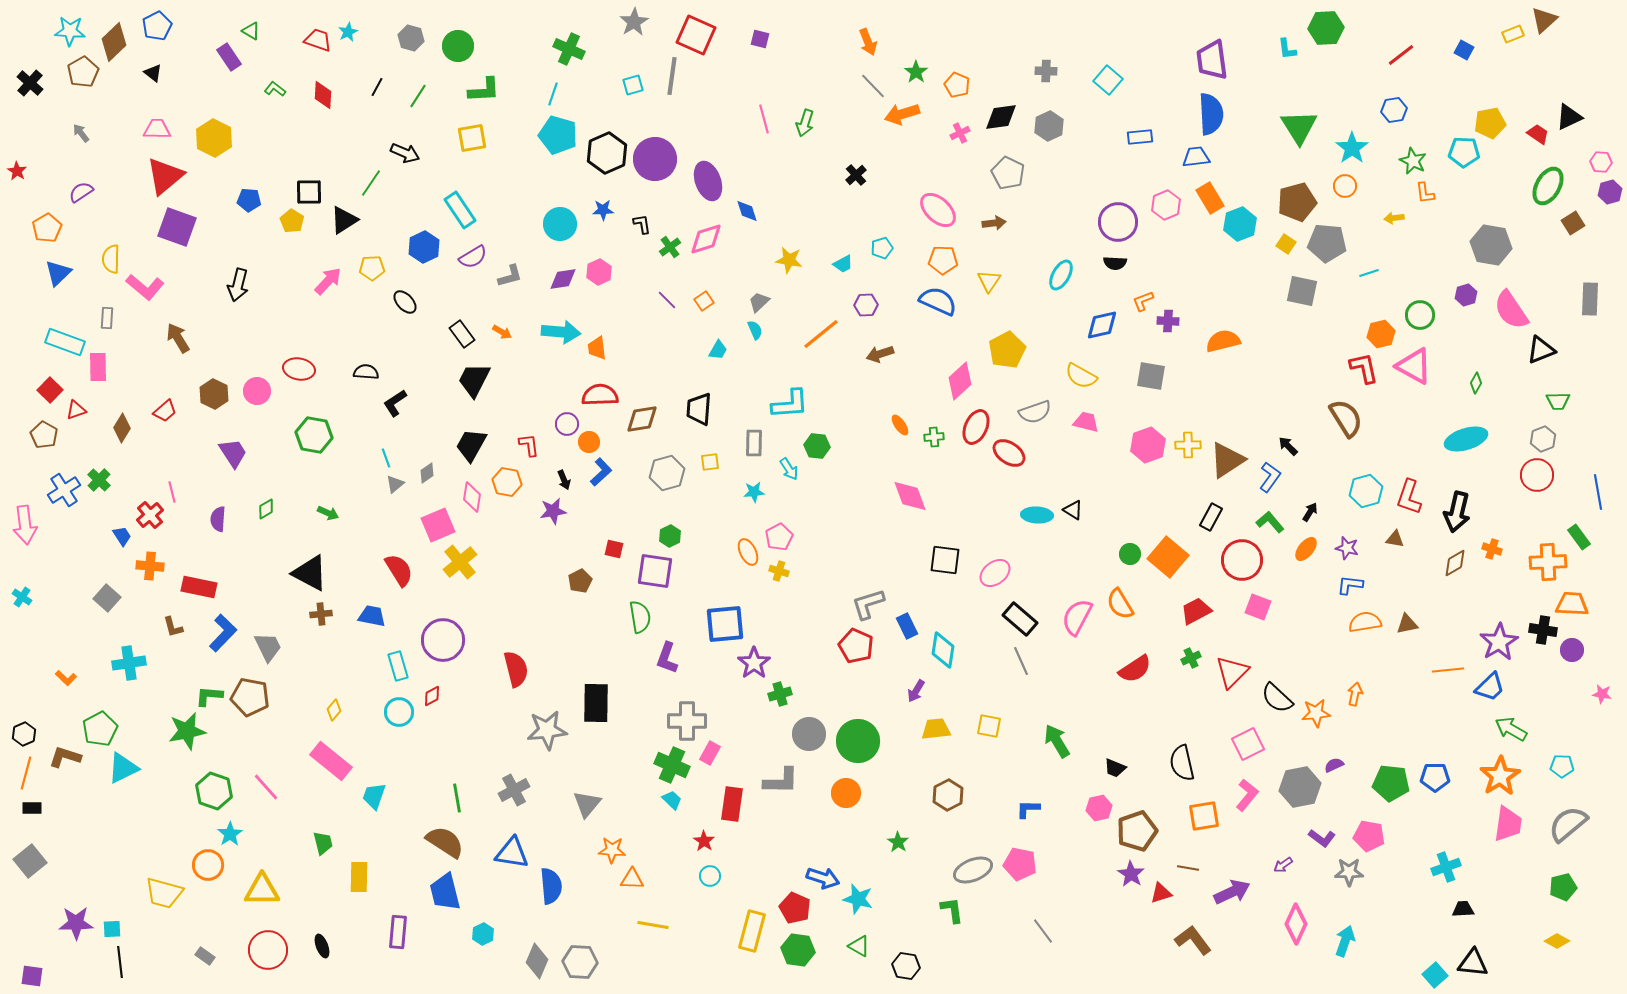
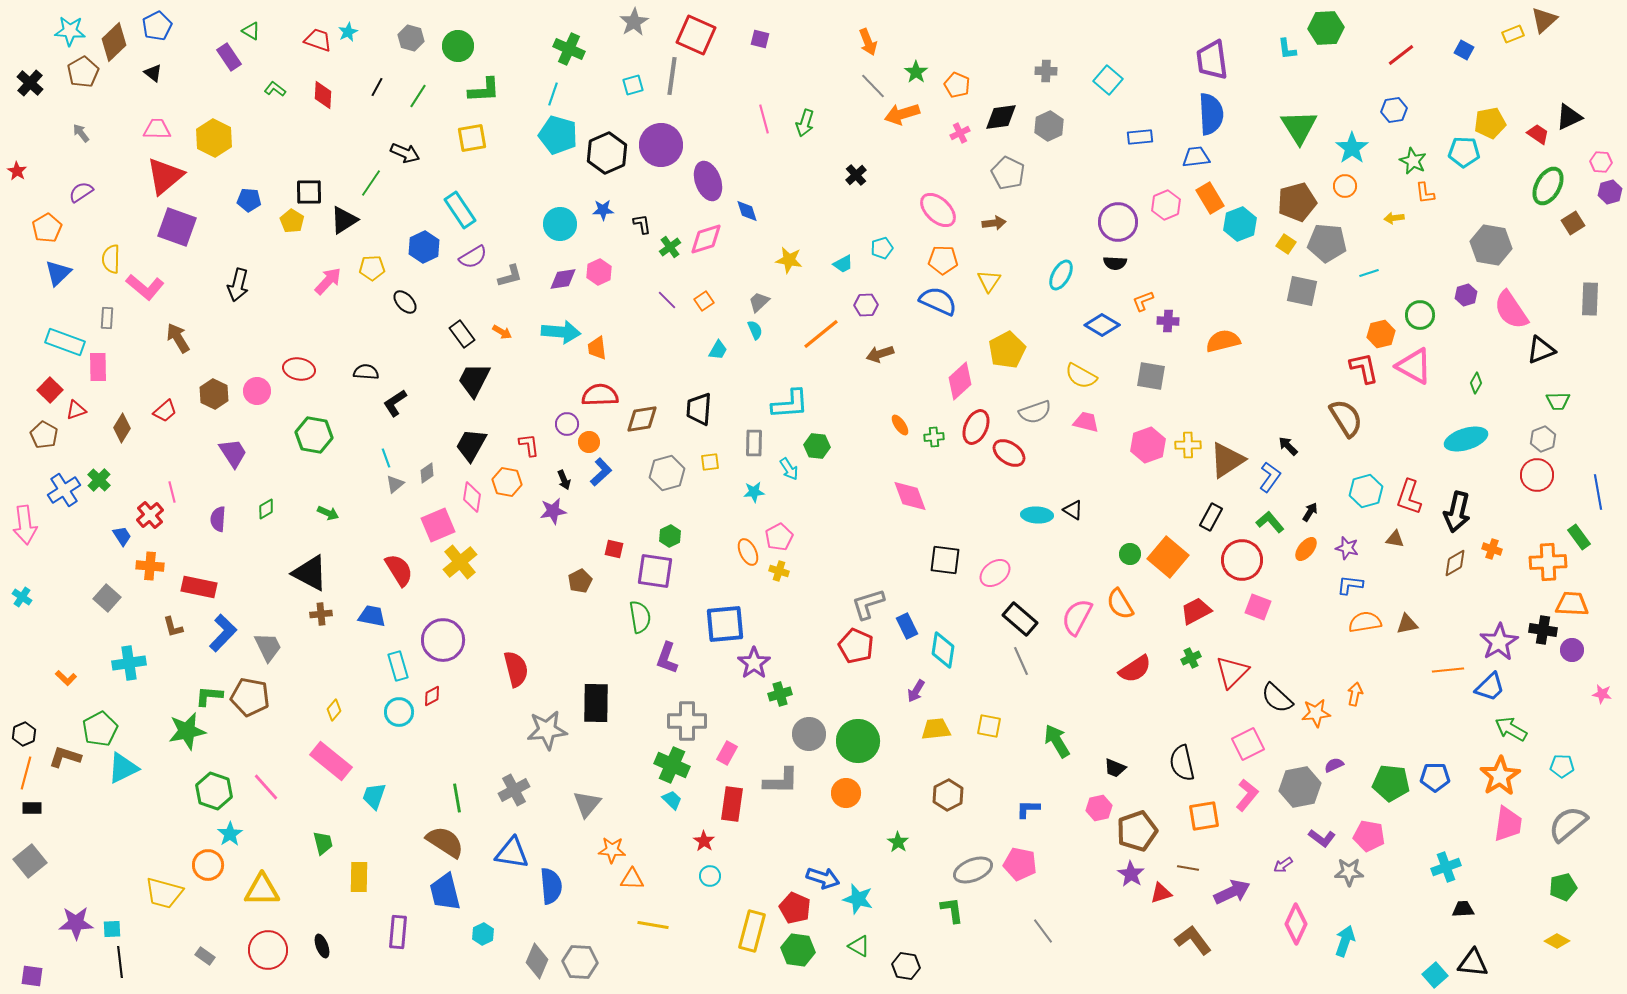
purple circle at (655, 159): moved 6 px right, 14 px up
blue diamond at (1102, 325): rotated 44 degrees clockwise
pink rectangle at (710, 753): moved 17 px right
